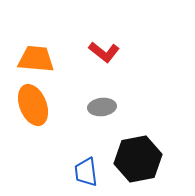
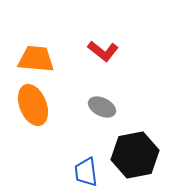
red L-shape: moved 1 px left, 1 px up
gray ellipse: rotated 32 degrees clockwise
black hexagon: moved 3 px left, 4 px up
